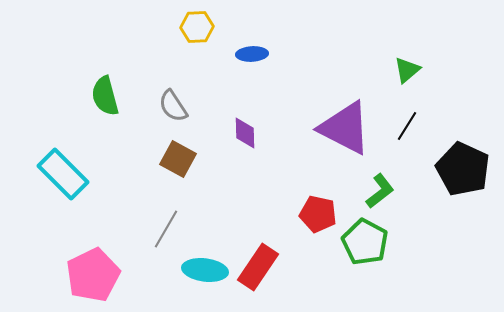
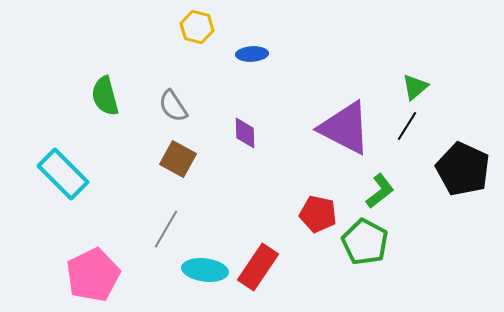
yellow hexagon: rotated 16 degrees clockwise
green triangle: moved 8 px right, 17 px down
